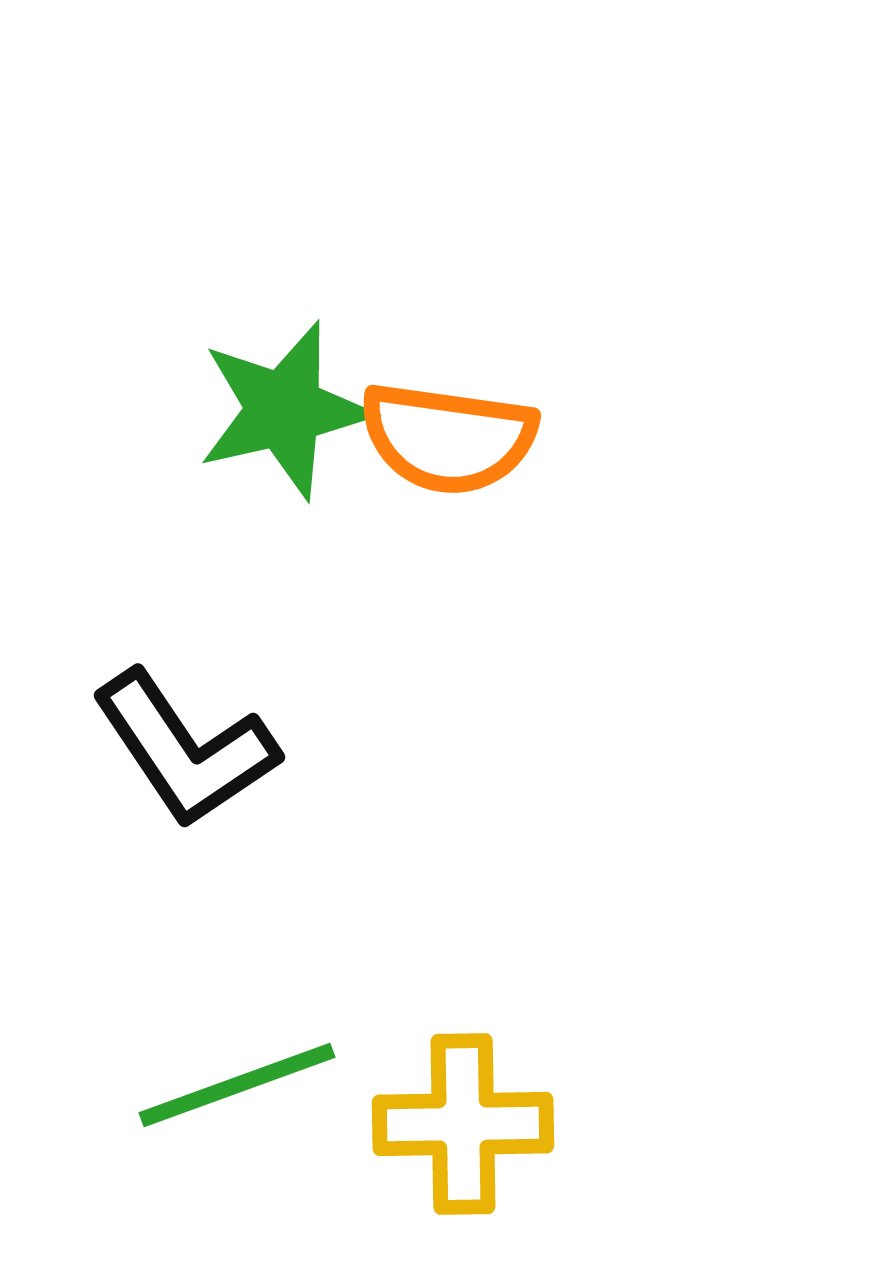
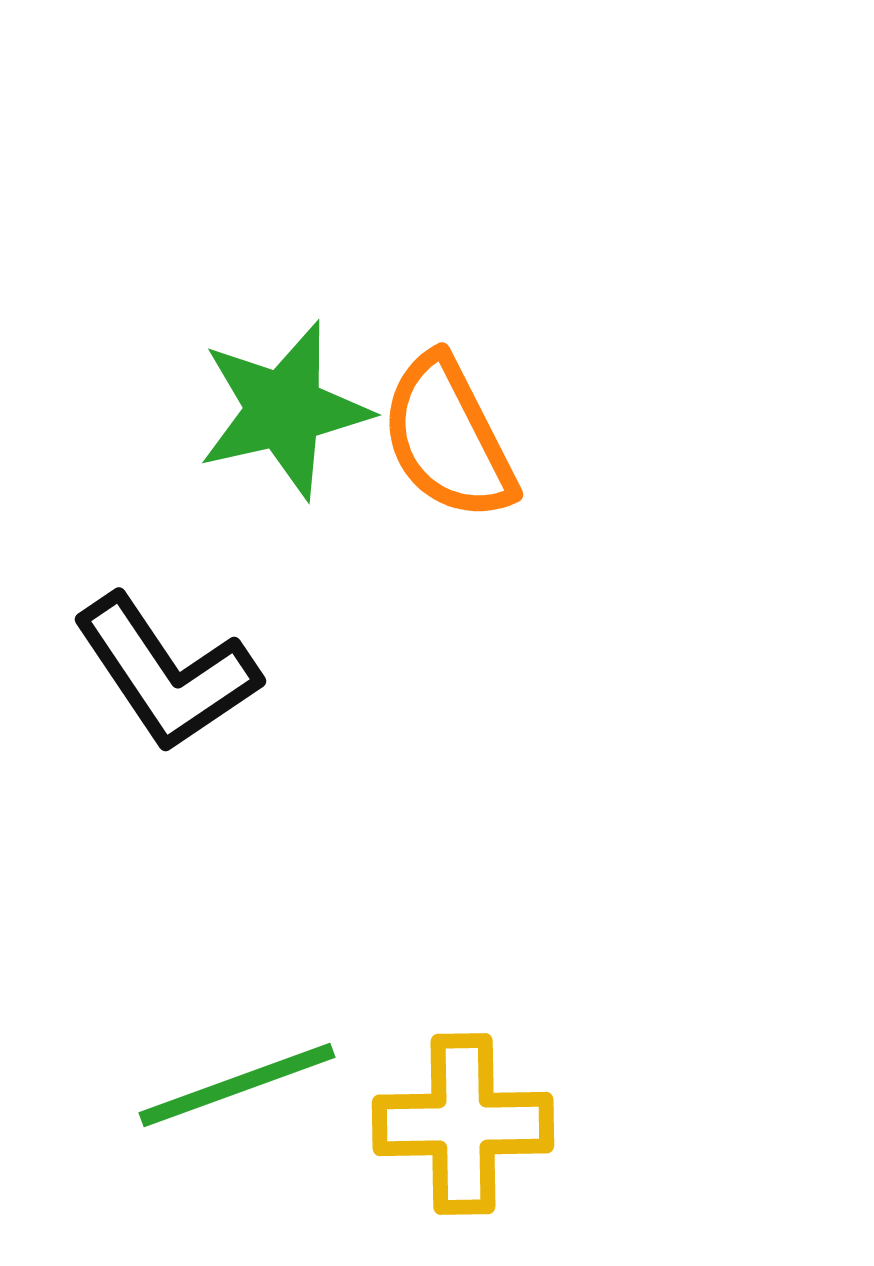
orange semicircle: rotated 55 degrees clockwise
black L-shape: moved 19 px left, 76 px up
